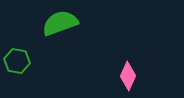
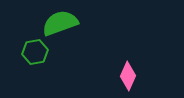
green hexagon: moved 18 px right, 9 px up; rotated 20 degrees counterclockwise
